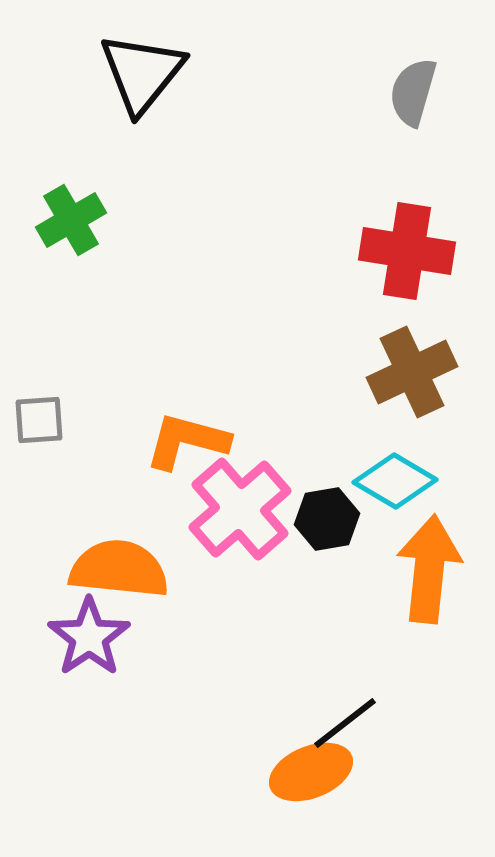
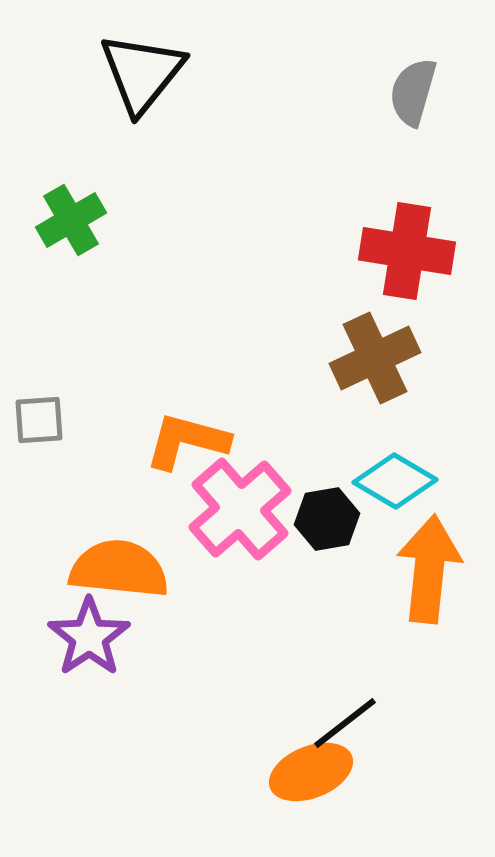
brown cross: moved 37 px left, 14 px up
